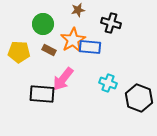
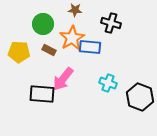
brown star: moved 3 px left; rotated 16 degrees clockwise
orange star: moved 1 px left, 2 px up
black hexagon: moved 1 px right, 1 px up
